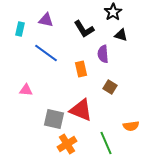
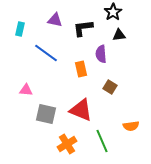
purple triangle: moved 9 px right
black L-shape: moved 1 px left, 1 px up; rotated 115 degrees clockwise
black triangle: moved 2 px left; rotated 24 degrees counterclockwise
purple semicircle: moved 2 px left
gray square: moved 8 px left, 5 px up
green line: moved 4 px left, 2 px up
